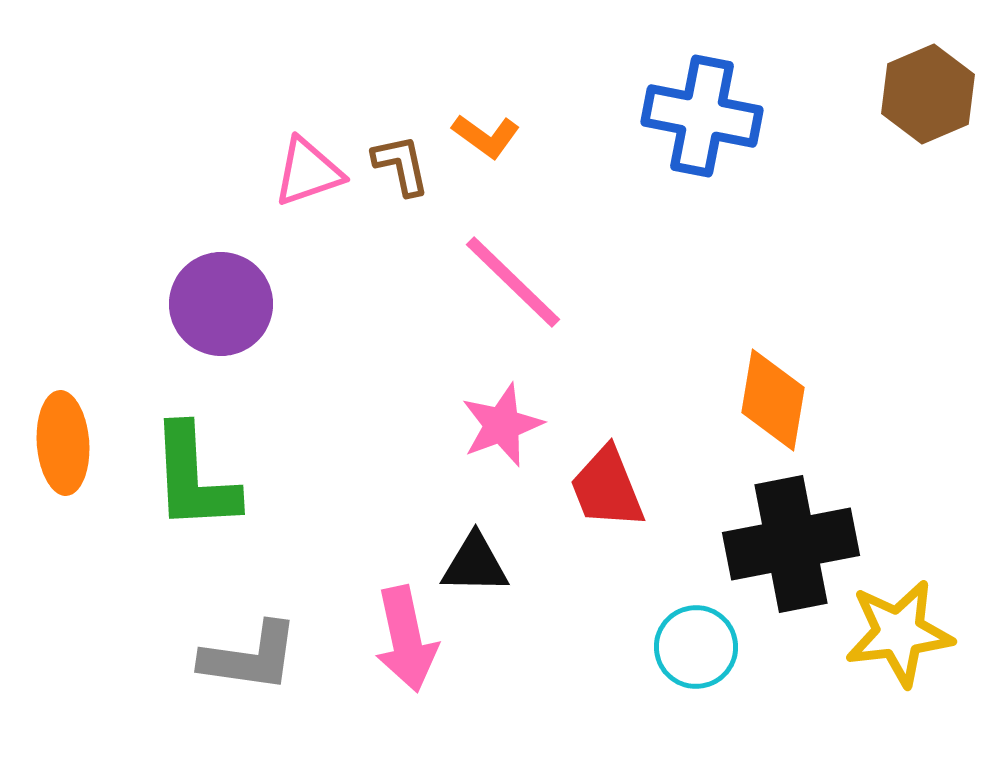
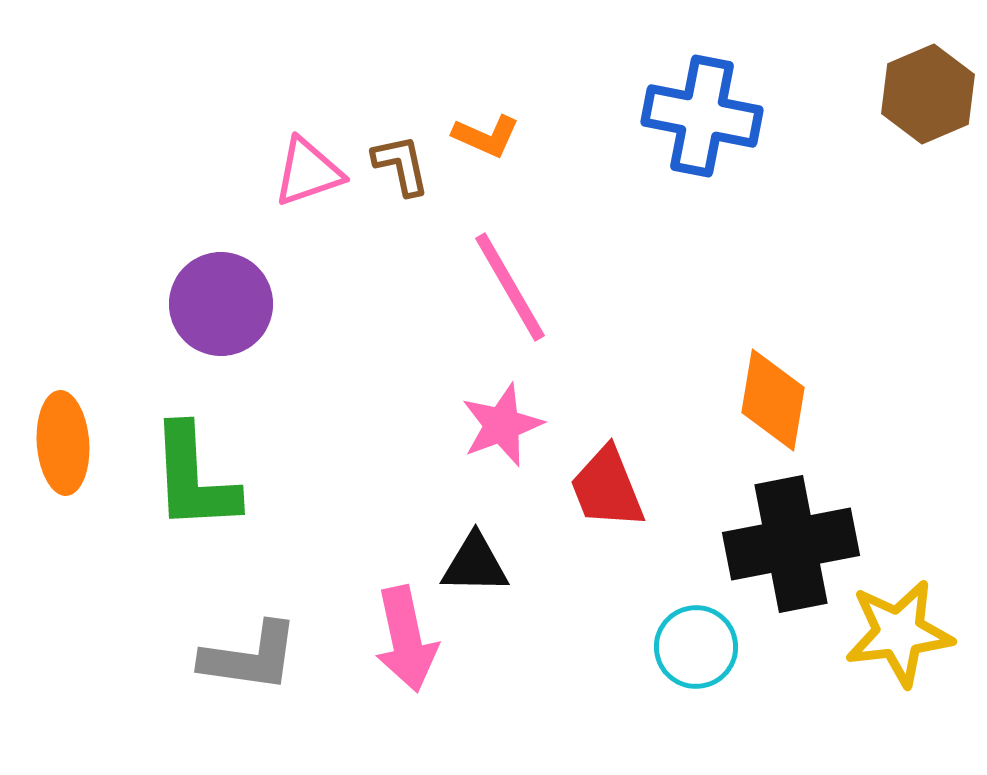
orange L-shape: rotated 12 degrees counterclockwise
pink line: moved 3 px left, 5 px down; rotated 16 degrees clockwise
